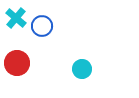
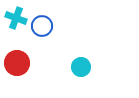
cyan cross: rotated 20 degrees counterclockwise
cyan circle: moved 1 px left, 2 px up
